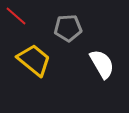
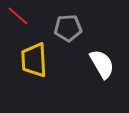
red line: moved 2 px right
yellow trapezoid: rotated 132 degrees counterclockwise
